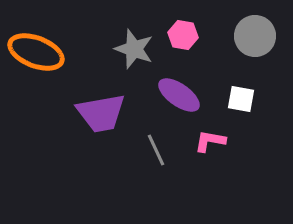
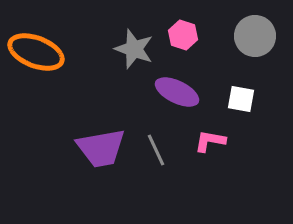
pink hexagon: rotated 8 degrees clockwise
purple ellipse: moved 2 px left, 3 px up; rotated 9 degrees counterclockwise
purple trapezoid: moved 35 px down
